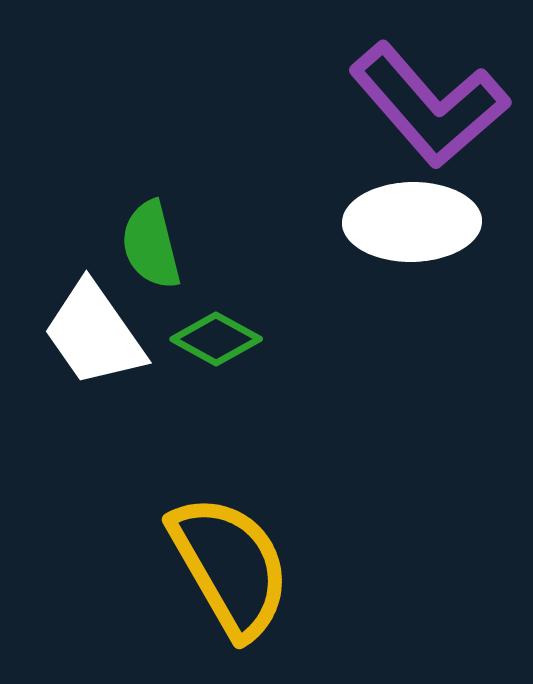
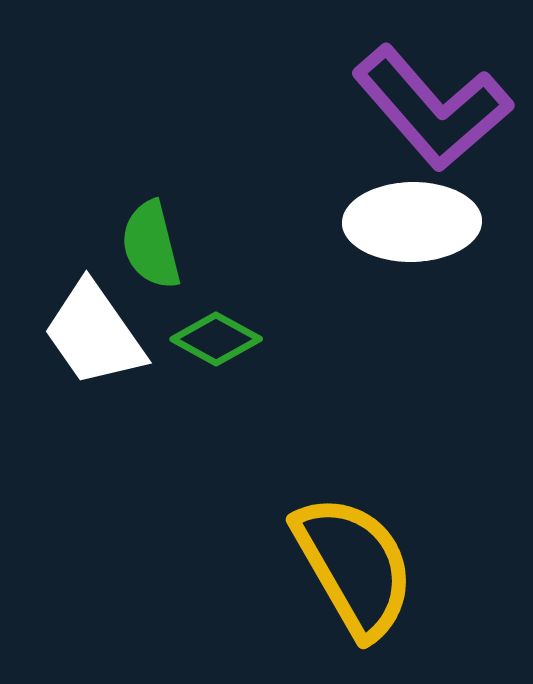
purple L-shape: moved 3 px right, 3 px down
yellow semicircle: moved 124 px right
